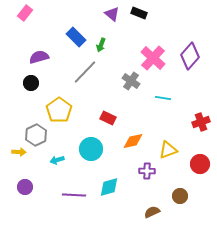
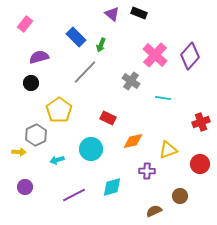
pink rectangle: moved 11 px down
pink cross: moved 2 px right, 3 px up
cyan diamond: moved 3 px right
purple line: rotated 30 degrees counterclockwise
brown semicircle: moved 2 px right, 1 px up
